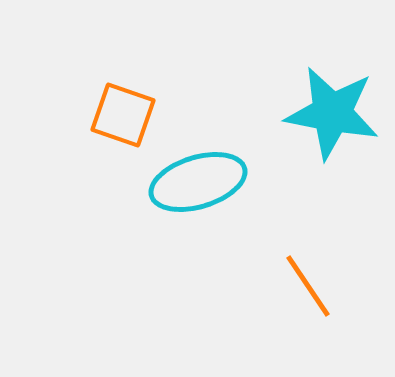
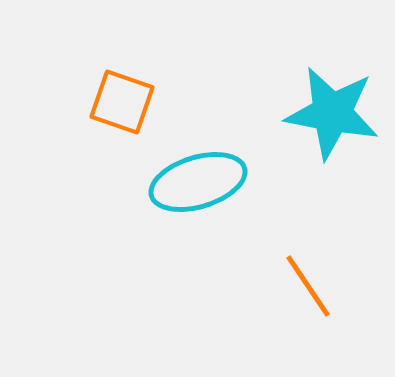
orange square: moved 1 px left, 13 px up
